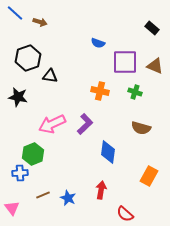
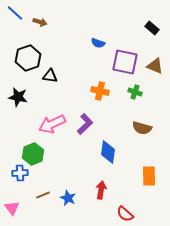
purple square: rotated 12 degrees clockwise
brown semicircle: moved 1 px right
orange rectangle: rotated 30 degrees counterclockwise
